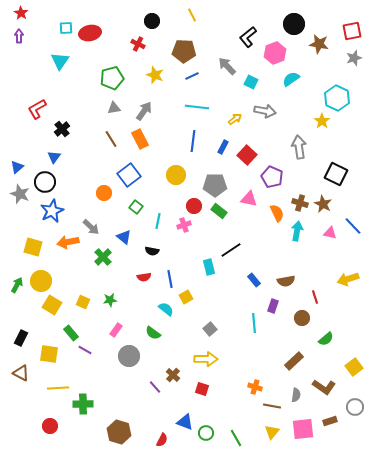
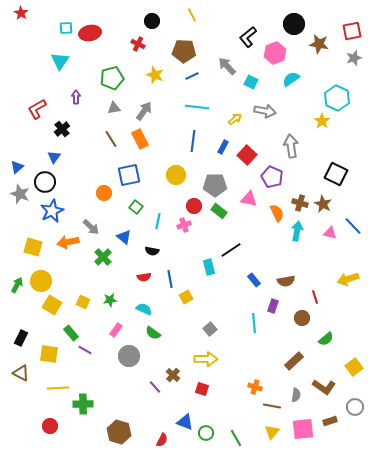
purple arrow at (19, 36): moved 57 px right, 61 px down
gray arrow at (299, 147): moved 8 px left, 1 px up
blue square at (129, 175): rotated 25 degrees clockwise
cyan semicircle at (166, 309): moved 22 px left; rotated 14 degrees counterclockwise
